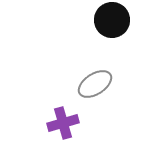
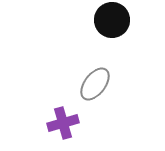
gray ellipse: rotated 20 degrees counterclockwise
